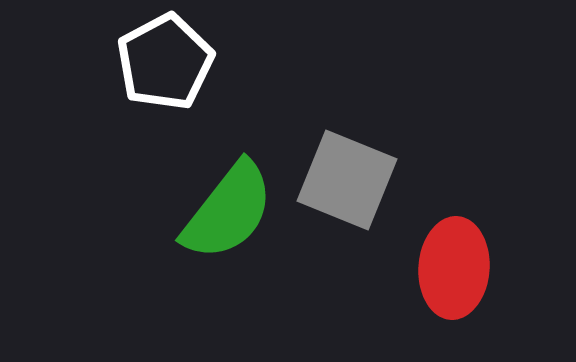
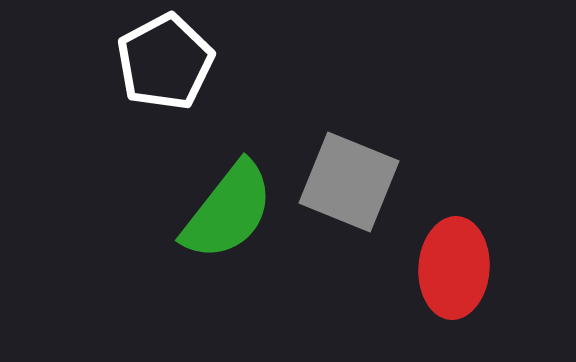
gray square: moved 2 px right, 2 px down
